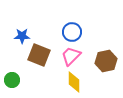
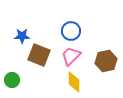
blue circle: moved 1 px left, 1 px up
